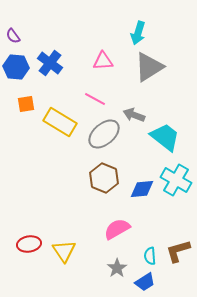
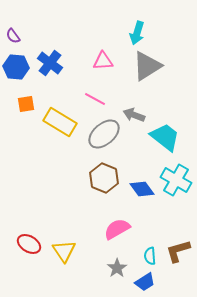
cyan arrow: moved 1 px left
gray triangle: moved 2 px left, 1 px up
blue diamond: rotated 60 degrees clockwise
red ellipse: rotated 40 degrees clockwise
